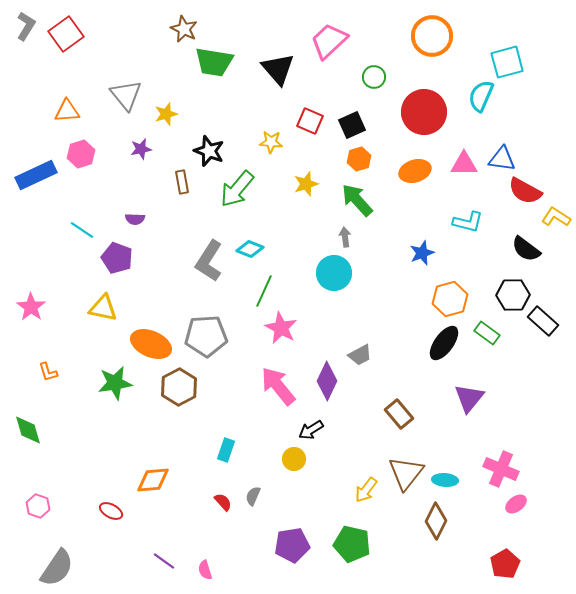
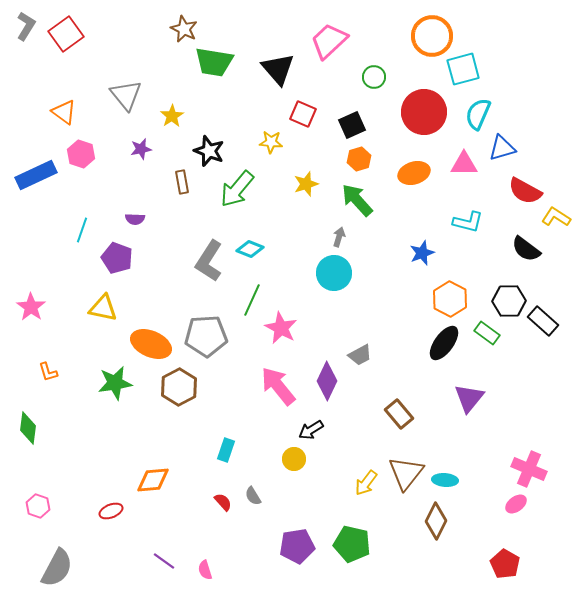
cyan square at (507, 62): moved 44 px left, 7 px down
cyan semicircle at (481, 96): moved 3 px left, 18 px down
orange triangle at (67, 111): moved 3 px left, 1 px down; rotated 40 degrees clockwise
yellow star at (166, 114): moved 6 px right, 2 px down; rotated 15 degrees counterclockwise
red square at (310, 121): moved 7 px left, 7 px up
pink hexagon at (81, 154): rotated 24 degrees counterclockwise
blue triangle at (502, 159): moved 11 px up; rotated 24 degrees counterclockwise
orange ellipse at (415, 171): moved 1 px left, 2 px down
cyan line at (82, 230): rotated 75 degrees clockwise
gray arrow at (345, 237): moved 6 px left; rotated 24 degrees clockwise
green line at (264, 291): moved 12 px left, 9 px down
black hexagon at (513, 295): moved 4 px left, 6 px down
orange hexagon at (450, 299): rotated 16 degrees counterclockwise
green diamond at (28, 430): moved 2 px up; rotated 24 degrees clockwise
pink cross at (501, 469): moved 28 px right
yellow arrow at (366, 490): moved 7 px up
gray semicircle at (253, 496): rotated 54 degrees counterclockwise
red ellipse at (111, 511): rotated 50 degrees counterclockwise
purple pentagon at (292, 545): moved 5 px right, 1 px down
red pentagon at (505, 564): rotated 12 degrees counterclockwise
gray semicircle at (57, 568): rotated 6 degrees counterclockwise
